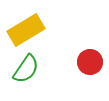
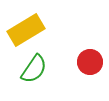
green semicircle: moved 8 px right
